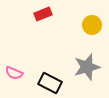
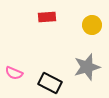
red rectangle: moved 4 px right, 3 px down; rotated 18 degrees clockwise
